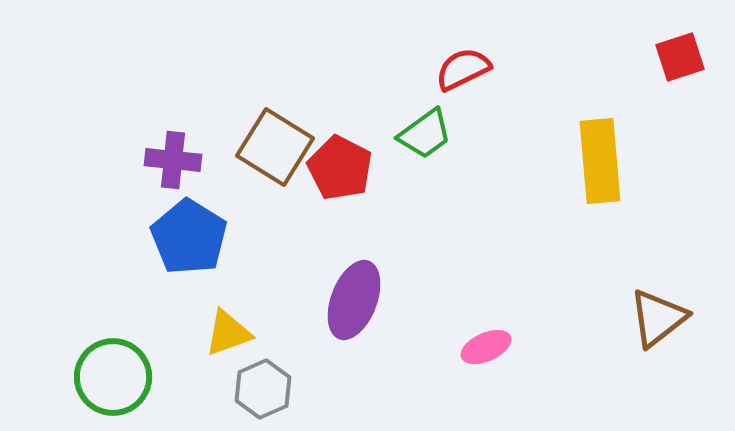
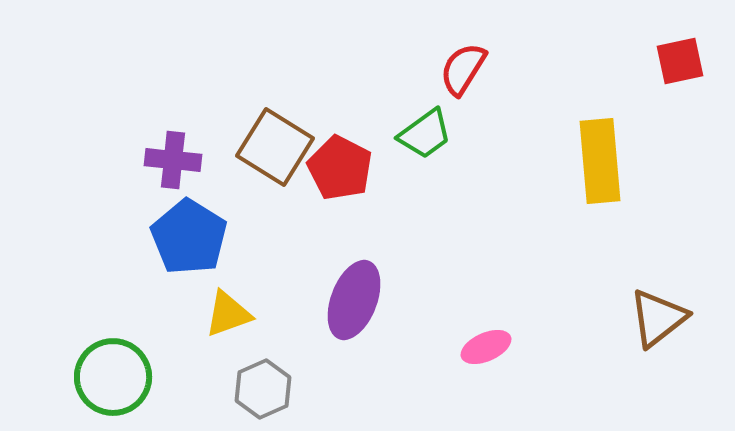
red square: moved 4 px down; rotated 6 degrees clockwise
red semicircle: rotated 32 degrees counterclockwise
yellow triangle: moved 19 px up
